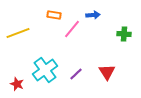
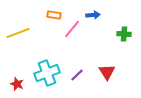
cyan cross: moved 2 px right, 3 px down; rotated 15 degrees clockwise
purple line: moved 1 px right, 1 px down
